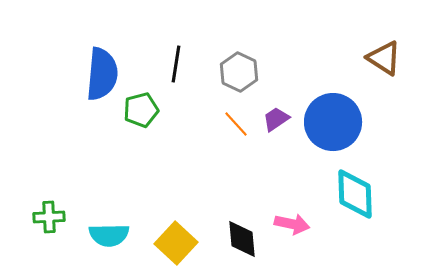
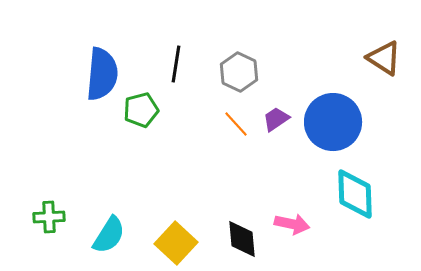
cyan semicircle: rotated 57 degrees counterclockwise
